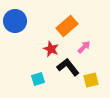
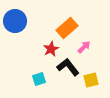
orange rectangle: moved 2 px down
red star: rotated 21 degrees clockwise
cyan square: moved 1 px right
